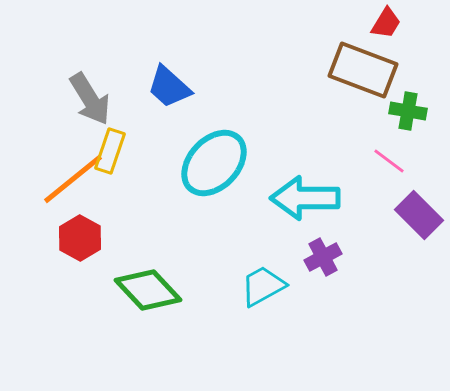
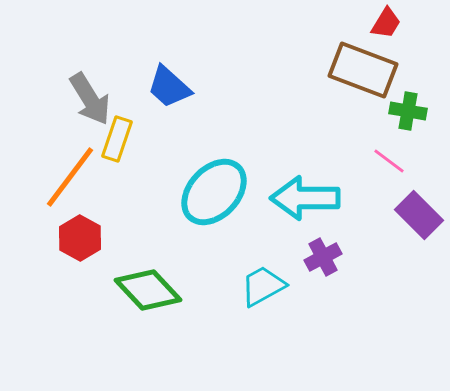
yellow rectangle: moved 7 px right, 12 px up
cyan ellipse: moved 29 px down
orange line: moved 3 px left, 2 px up; rotated 14 degrees counterclockwise
